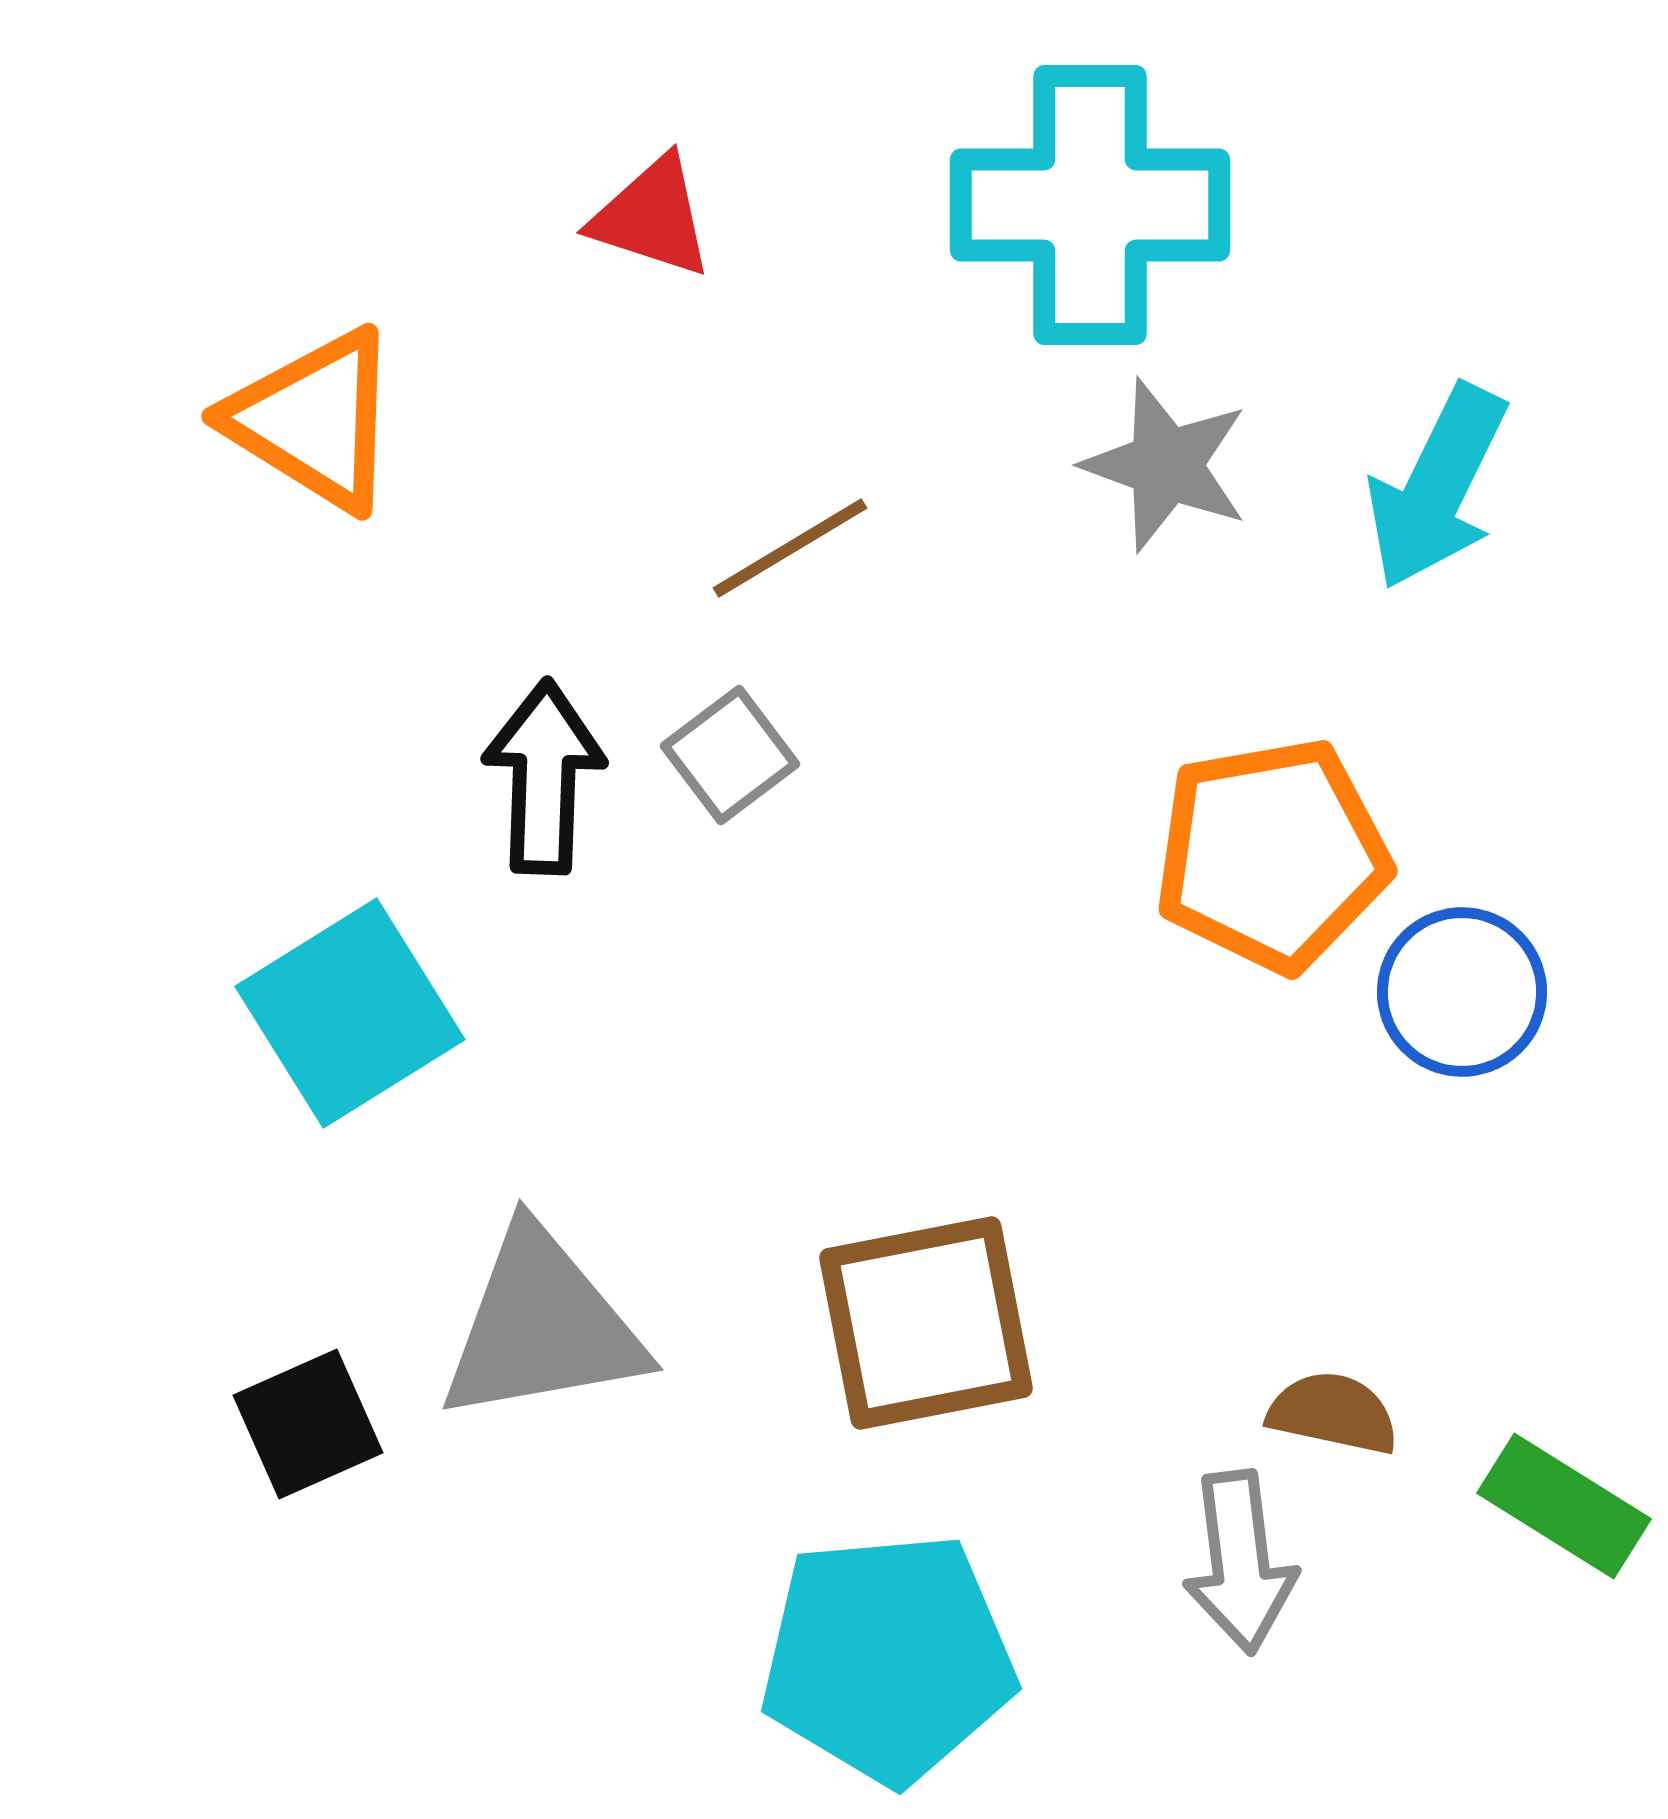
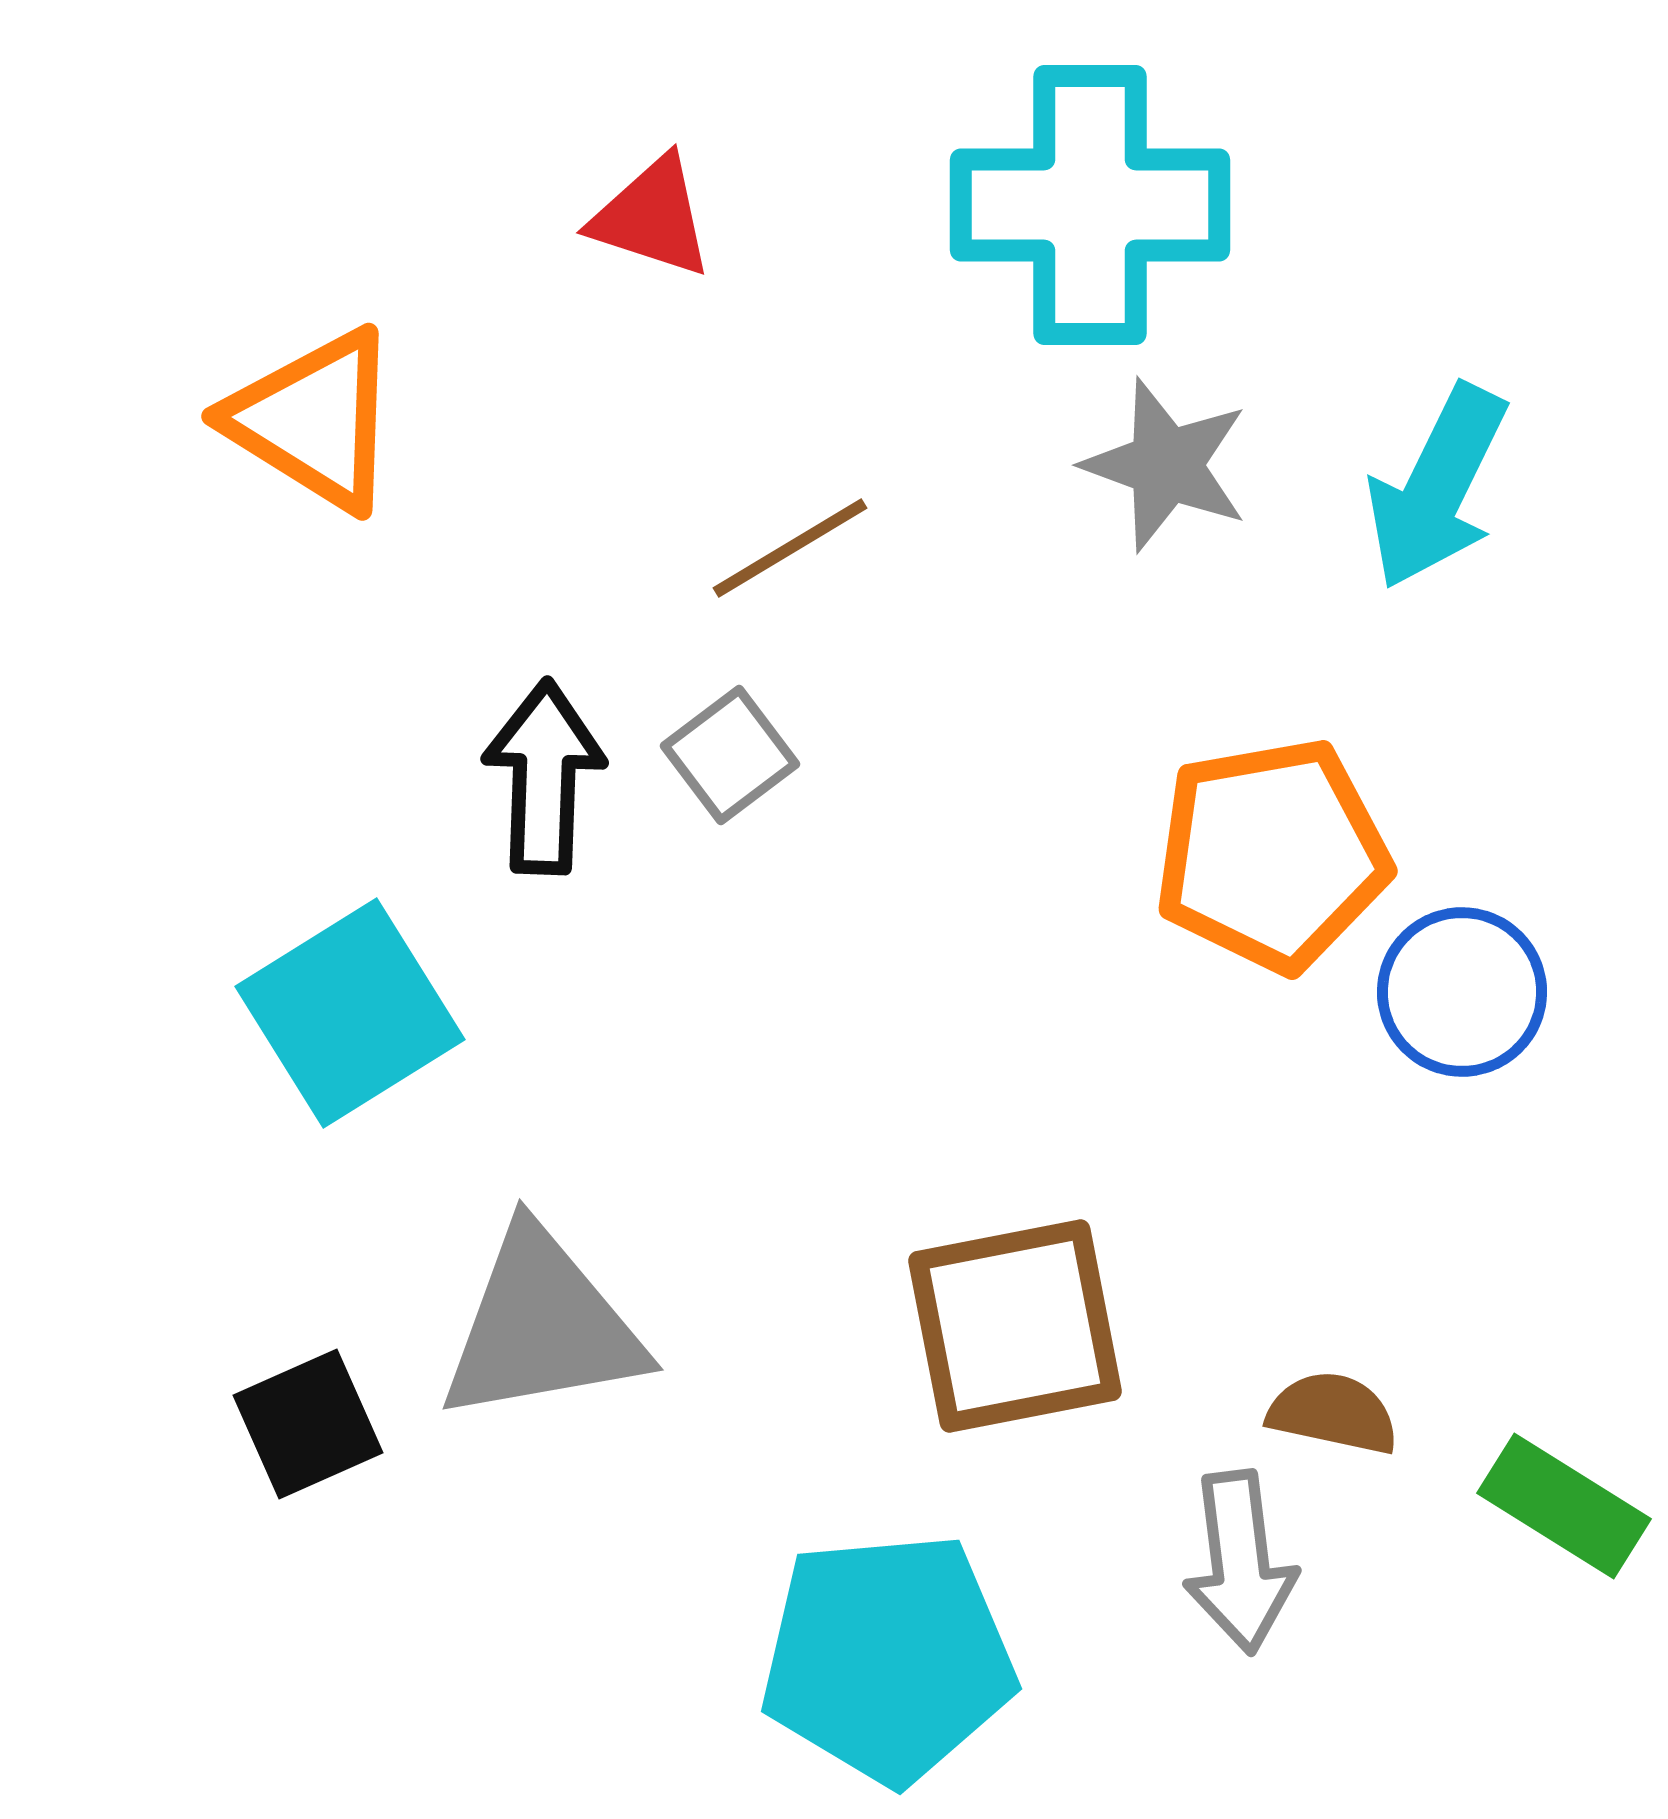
brown square: moved 89 px right, 3 px down
